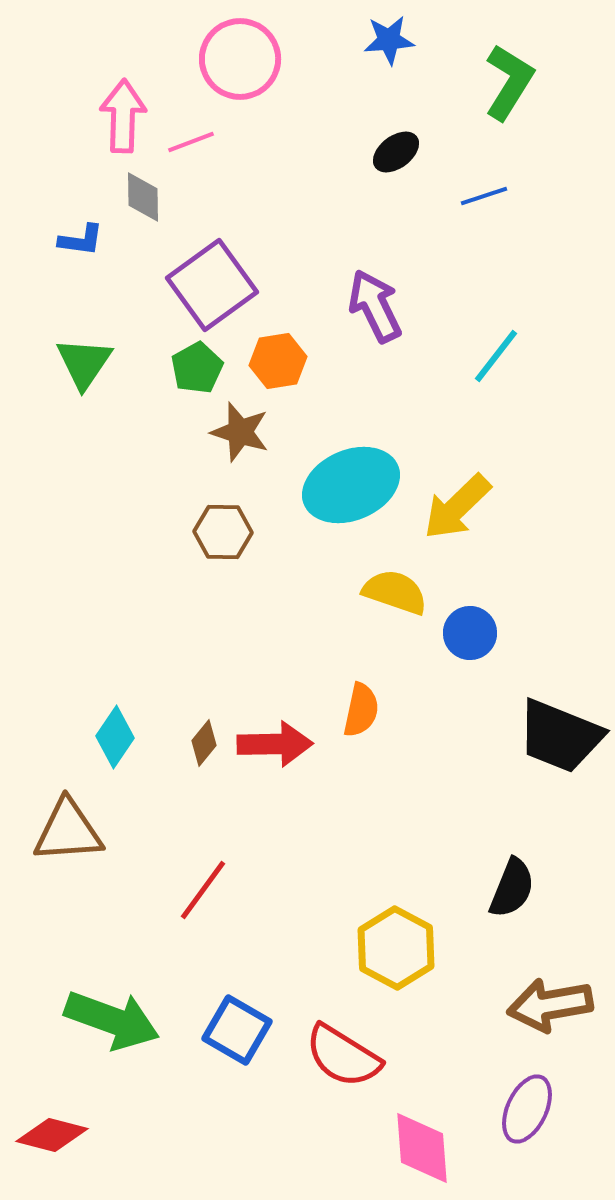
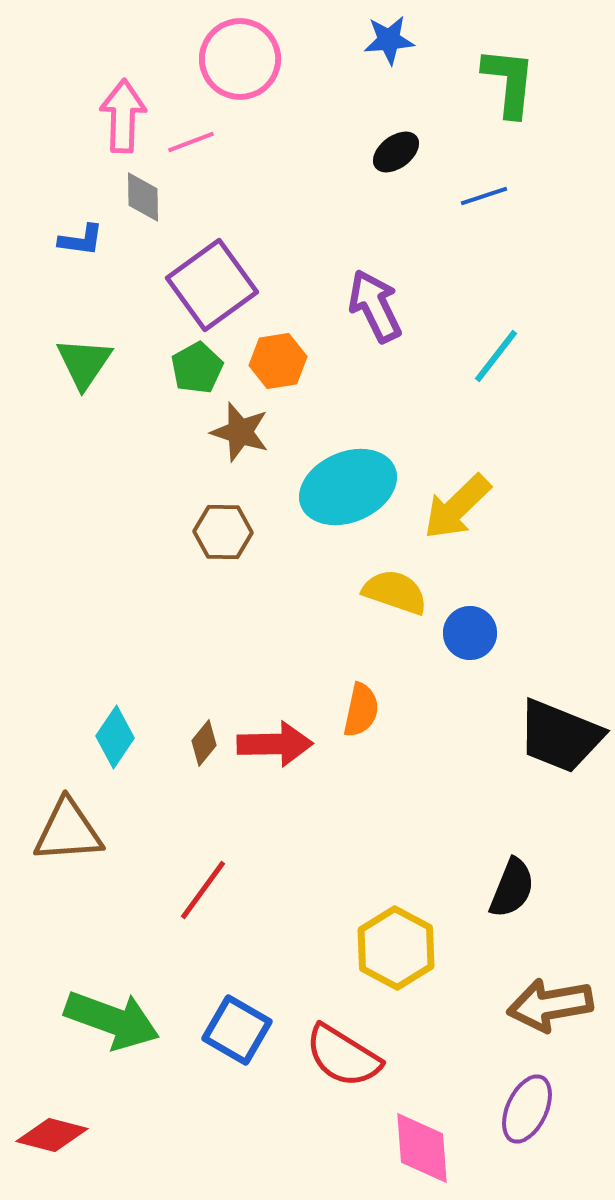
green L-shape: rotated 26 degrees counterclockwise
cyan ellipse: moved 3 px left, 2 px down
